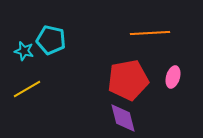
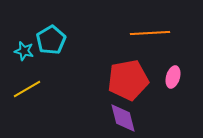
cyan pentagon: rotated 28 degrees clockwise
